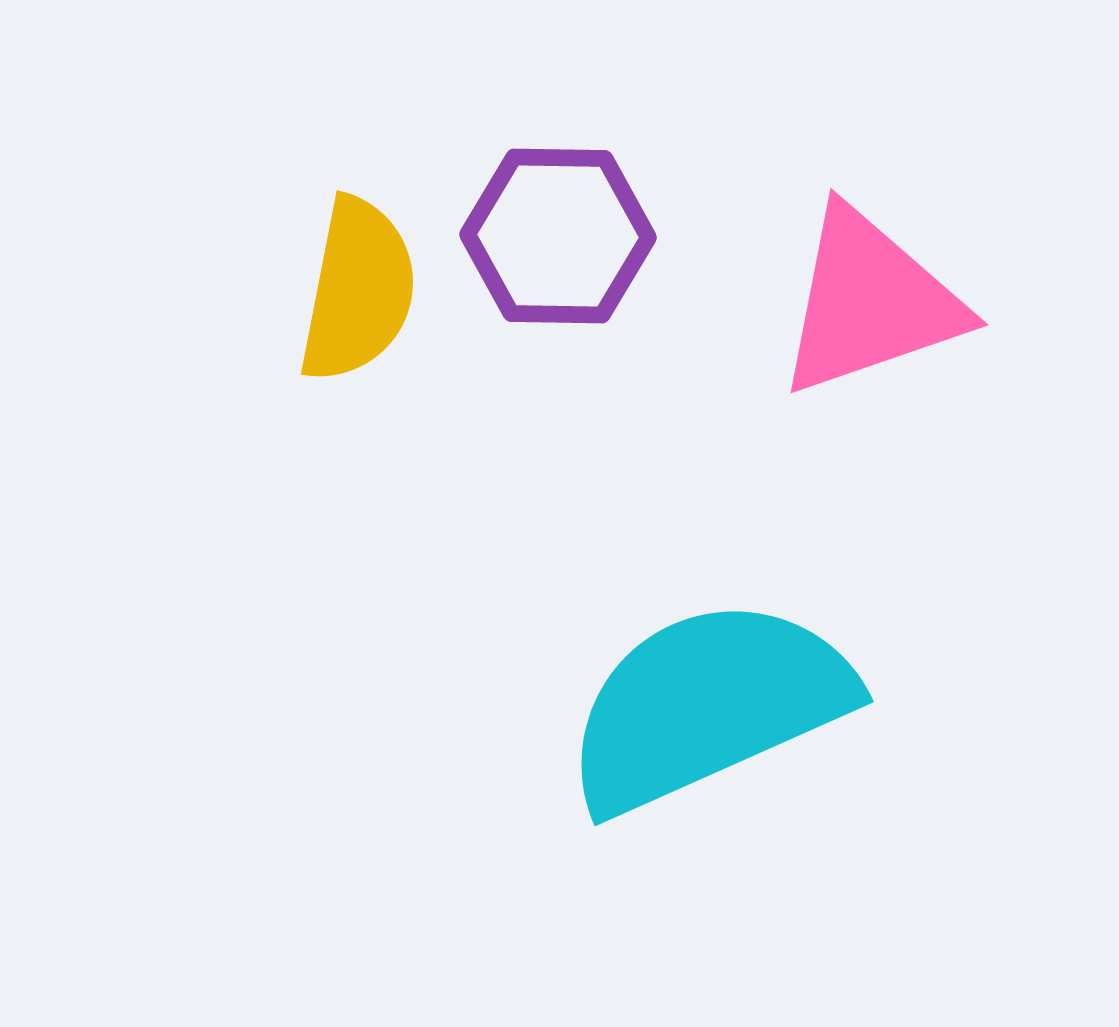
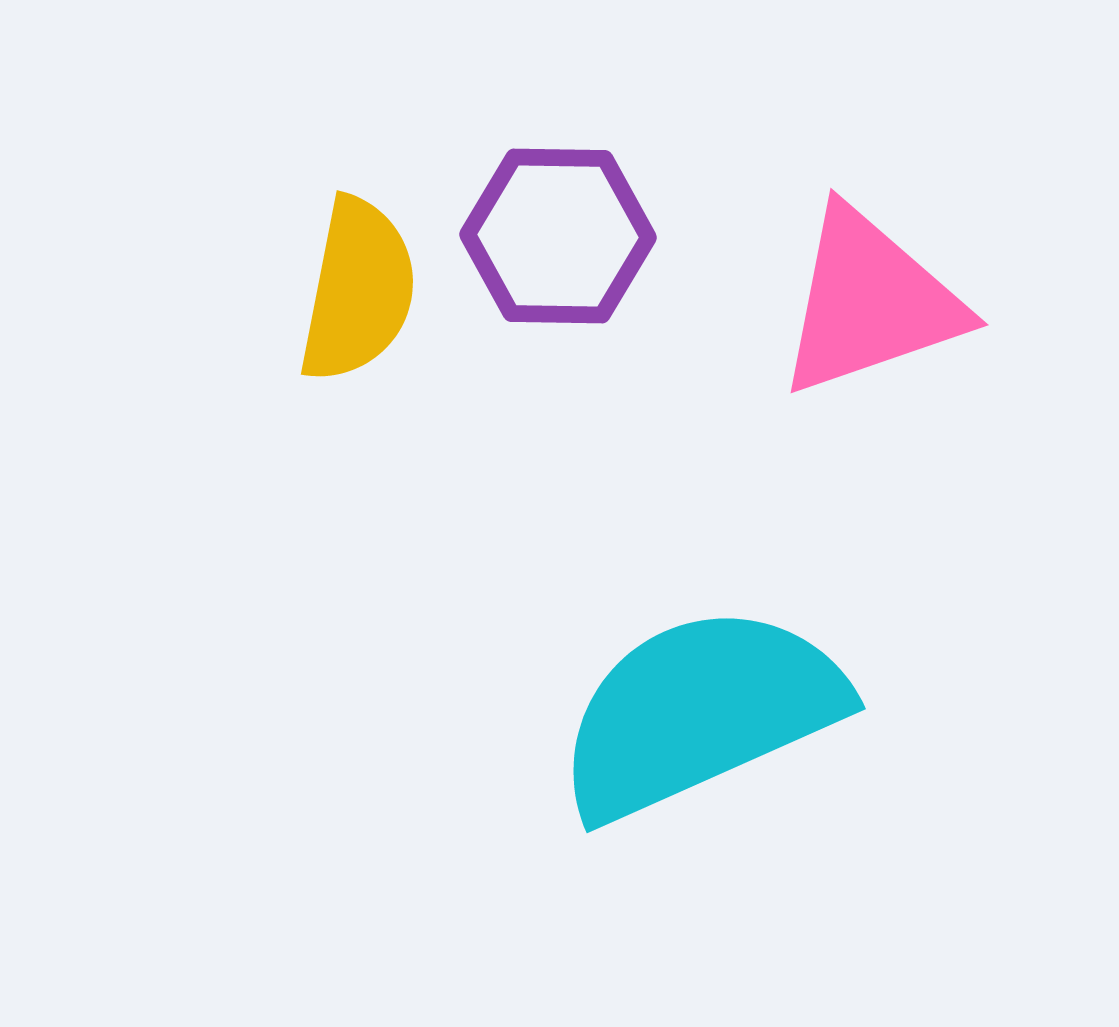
cyan semicircle: moved 8 px left, 7 px down
